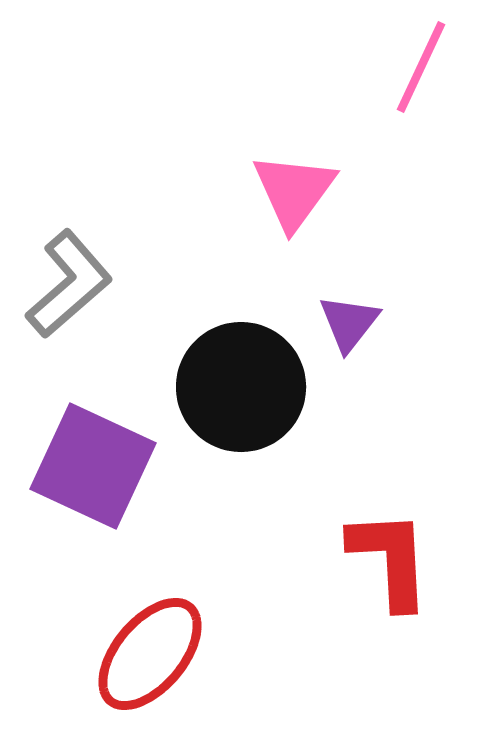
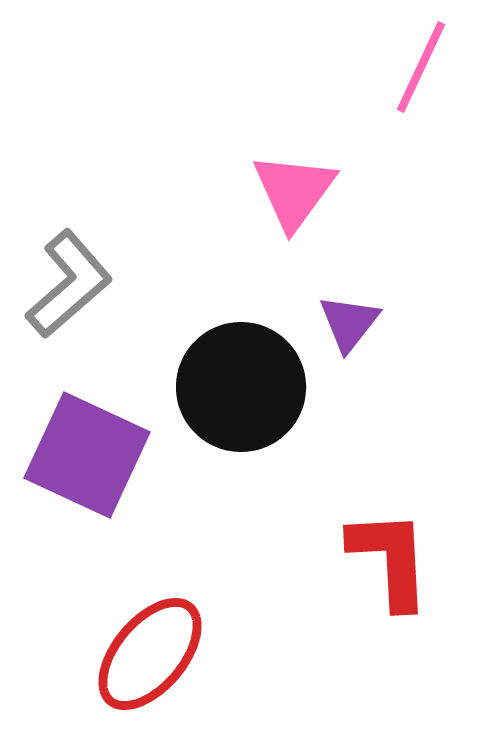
purple square: moved 6 px left, 11 px up
